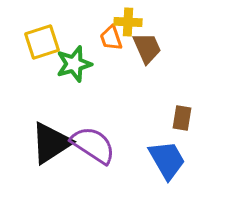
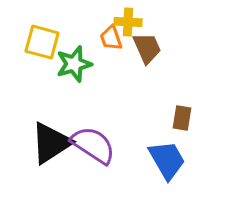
yellow square: rotated 33 degrees clockwise
